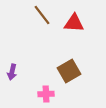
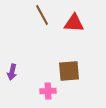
brown line: rotated 10 degrees clockwise
brown square: rotated 25 degrees clockwise
pink cross: moved 2 px right, 3 px up
